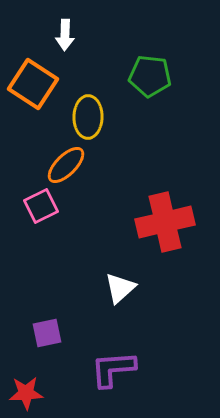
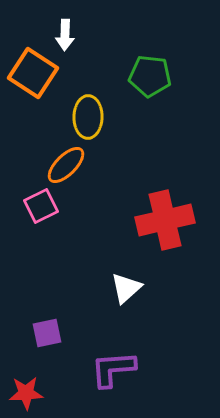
orange square: moved 11 px up
red cross: moved 2 px up
white triangle: moved 6 px right
